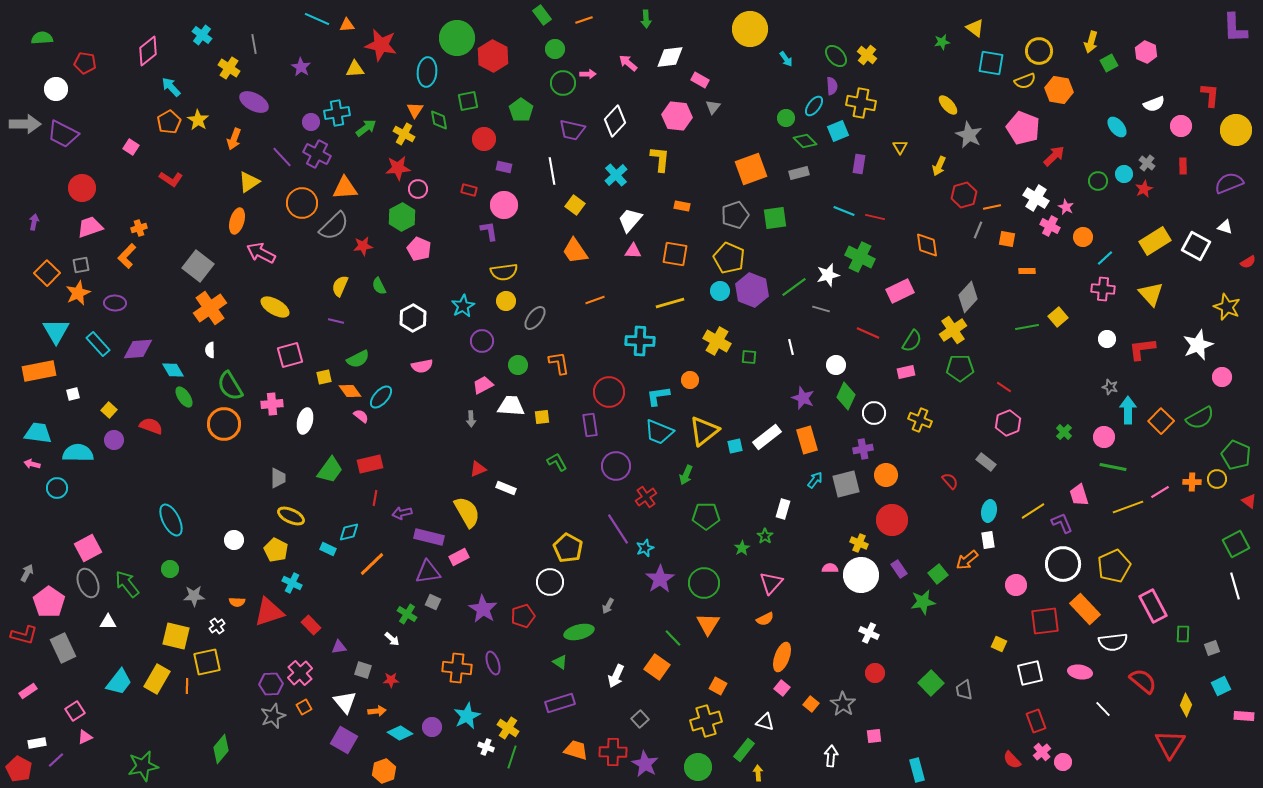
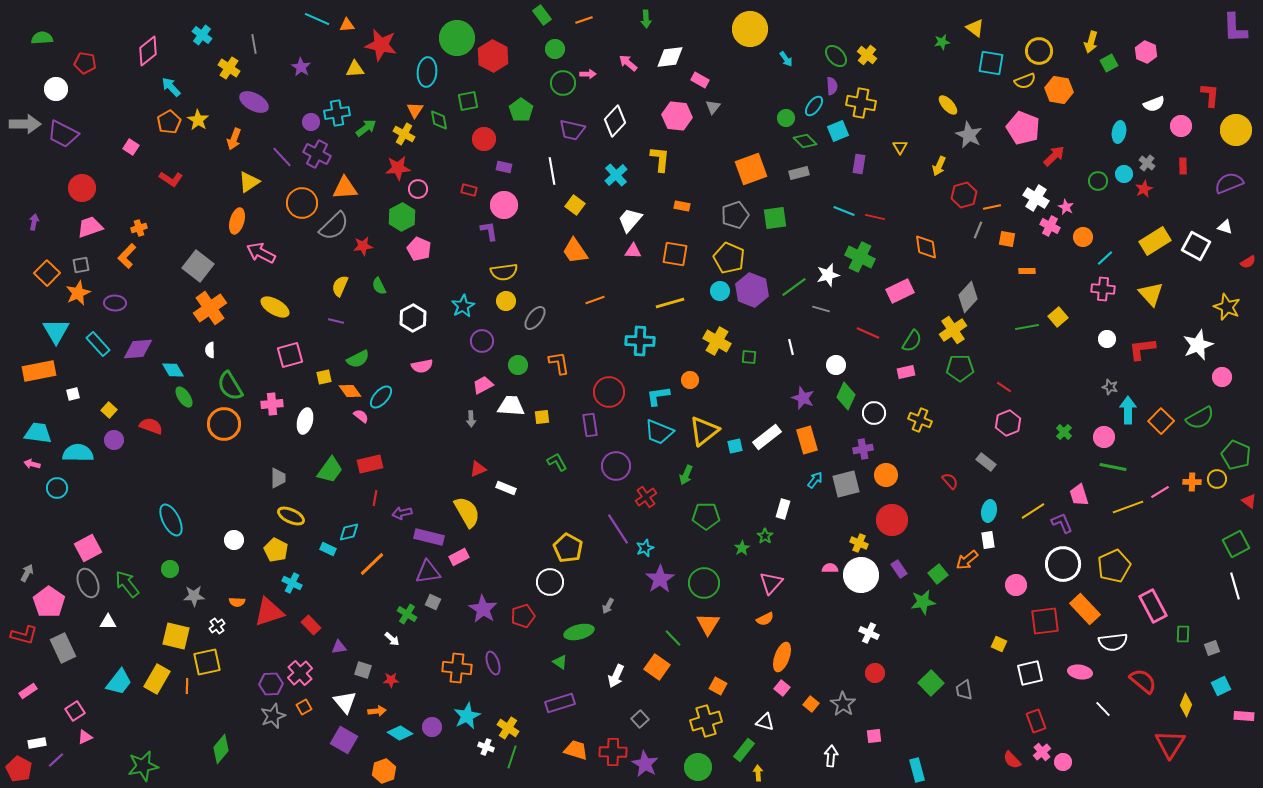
cyan ellipse at (1117, 127): moved 2 px right, 5 px down; rotated 50 degrees clockwise
orange diamond at (927, 245): moved 1 px left, 2 px down
